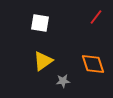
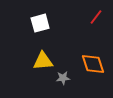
white square: rotated 24 degrees counterclockwise
yellow triangle: rotated 30 degrees clockwise
gray star: moved 3 px up
